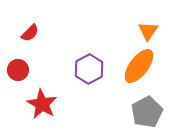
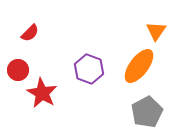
orange triangle: moved 8 px right
purple hexagon: rotated 12 degrees counterclockwise
red star: moved 11 px up
